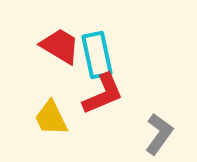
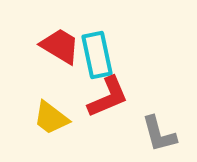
red L-shape: moved 5 px right, 3 px down
yellow trapezoid: rotated 27 degrees counterclockwise
gray L-shape: rotated 129 degrees clockwise
